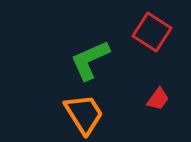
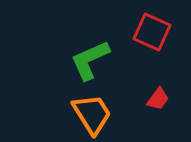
red square: rotated 9 degrees counterclockwise
orange trapezoid: moved 8 px right
